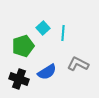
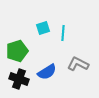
cyan square: rotated 24 degrees clockwise
green pentagon: moved 6 px left, 5 px down
